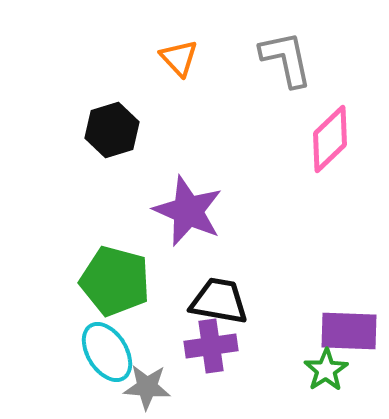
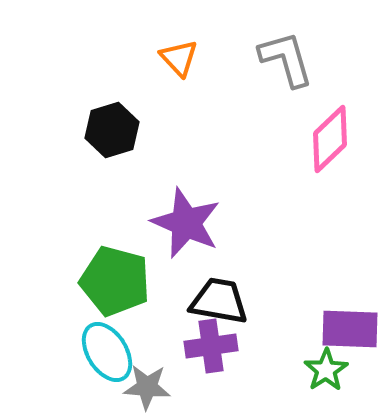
gray L-shape: rotated 4 degrees counterclockwise
purple star: moved 2 px left, 12 px down
purple rectangle: moved 1 px right, 2 px up
